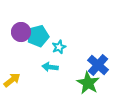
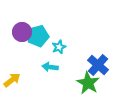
purple circle: moved 1 px right
